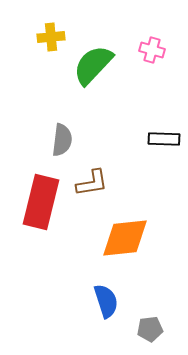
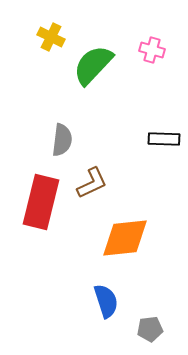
yellow cross: rotated 32 degrees clockwise
brown L-shape: rotated 16 degrees counterclockwise
